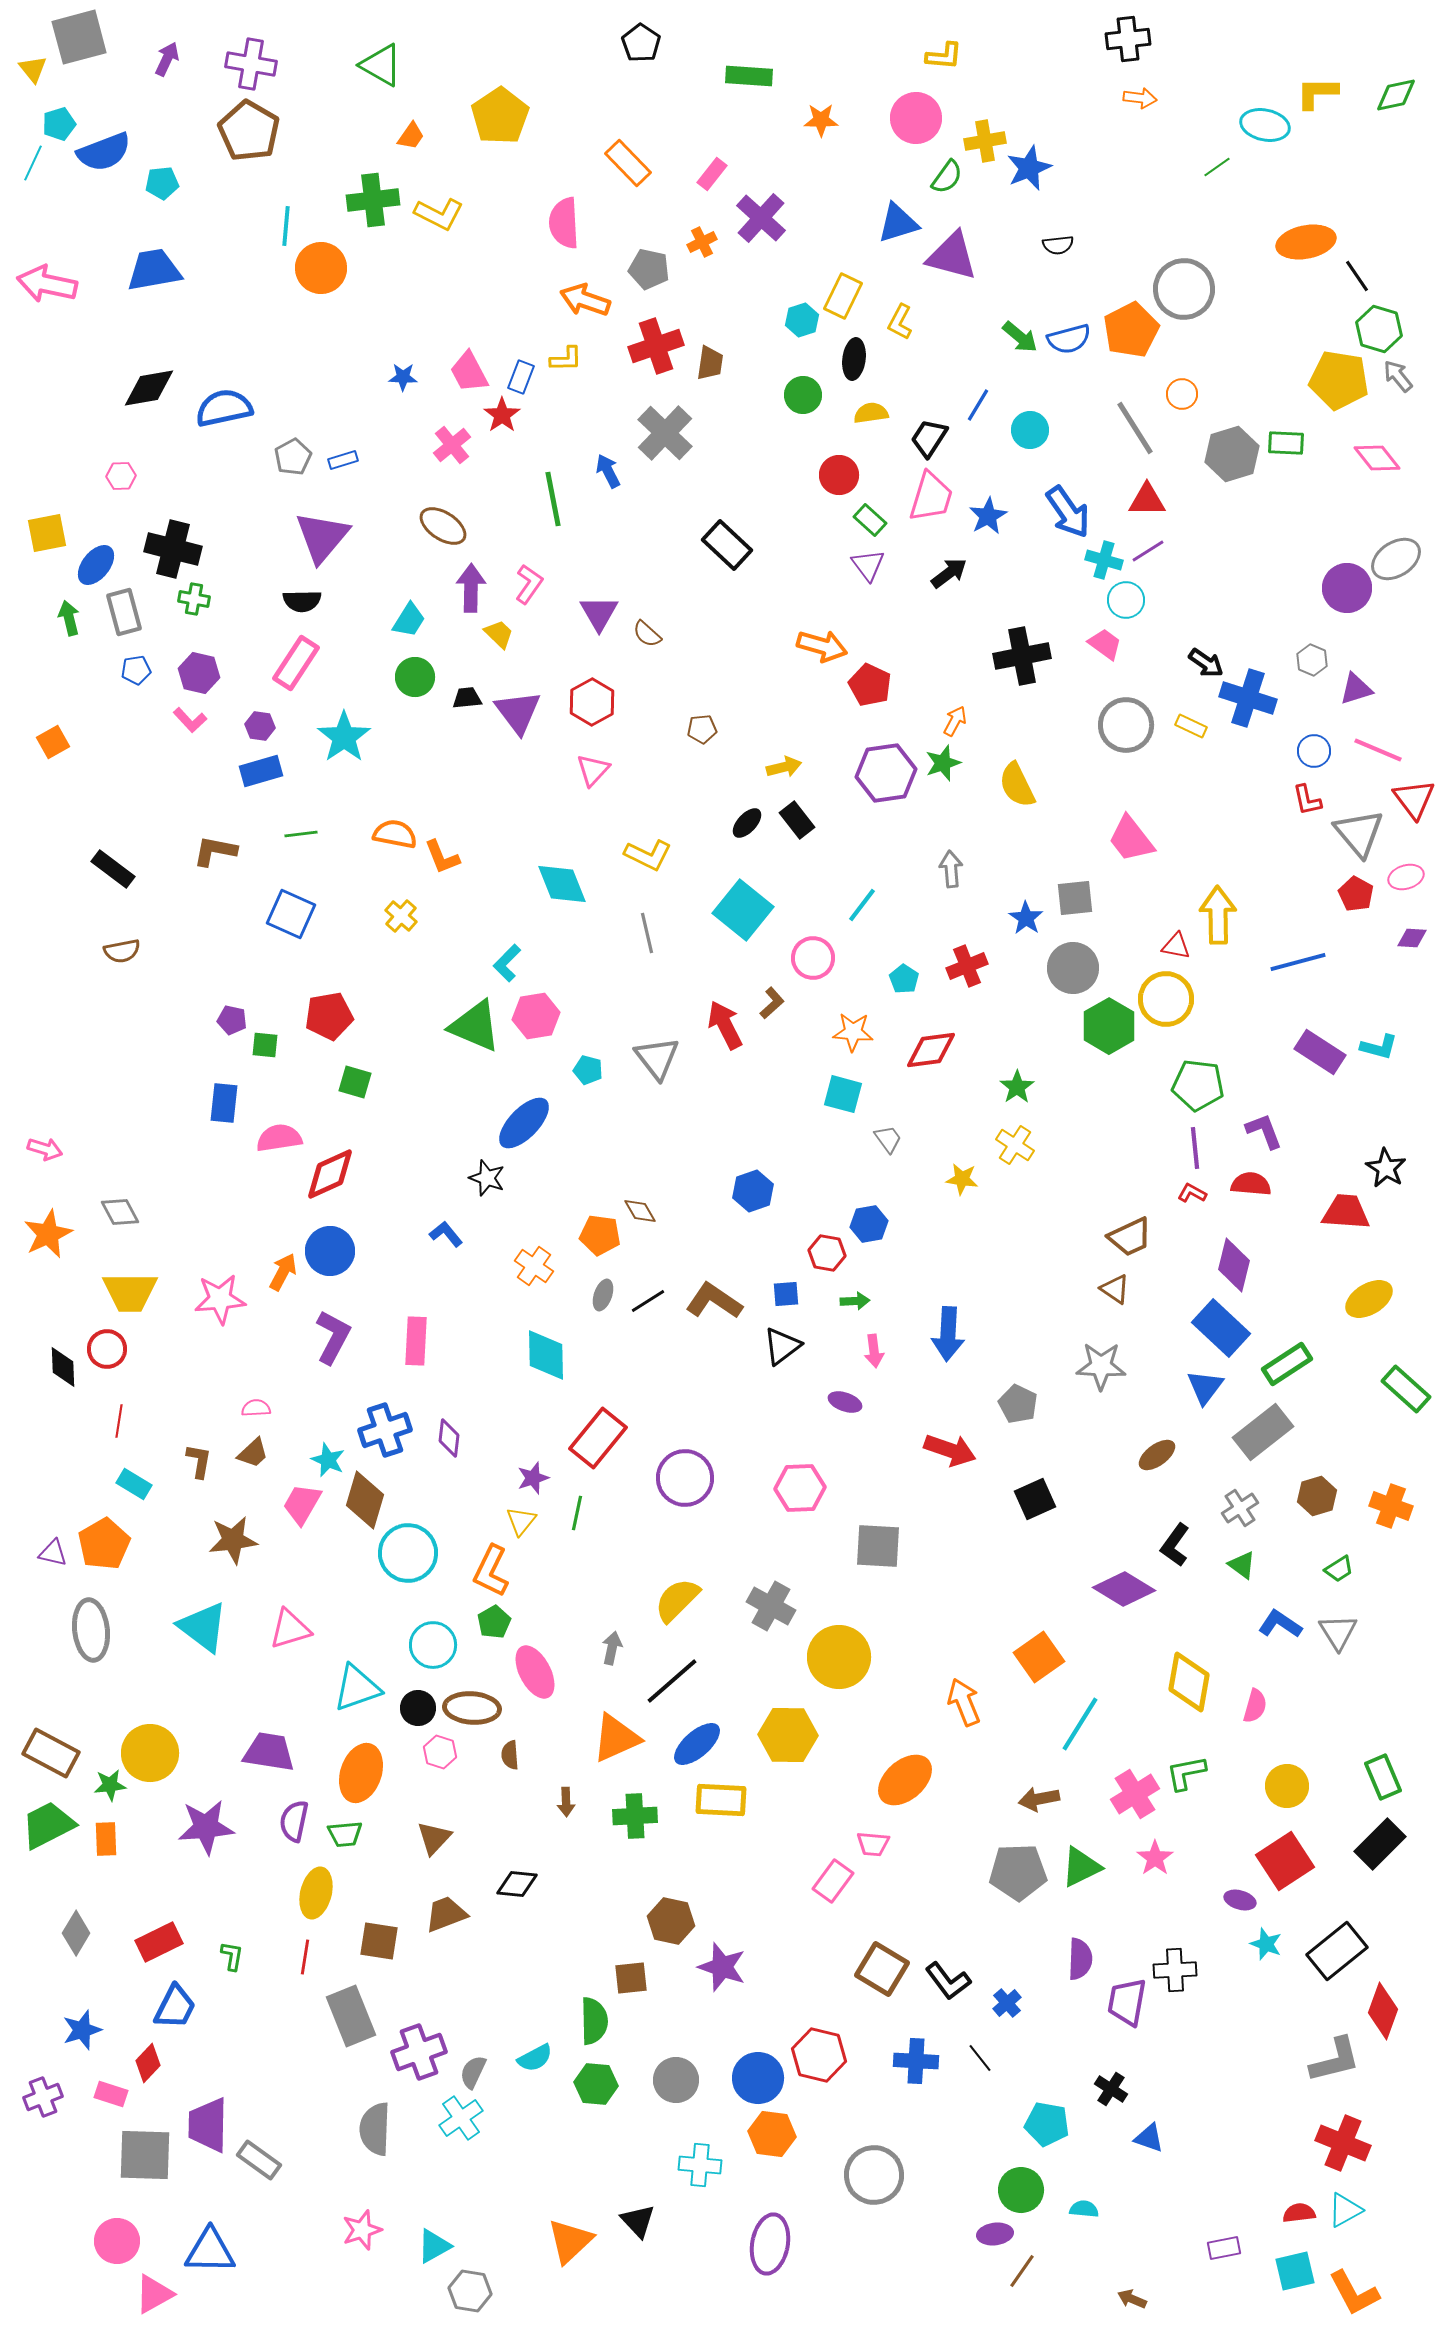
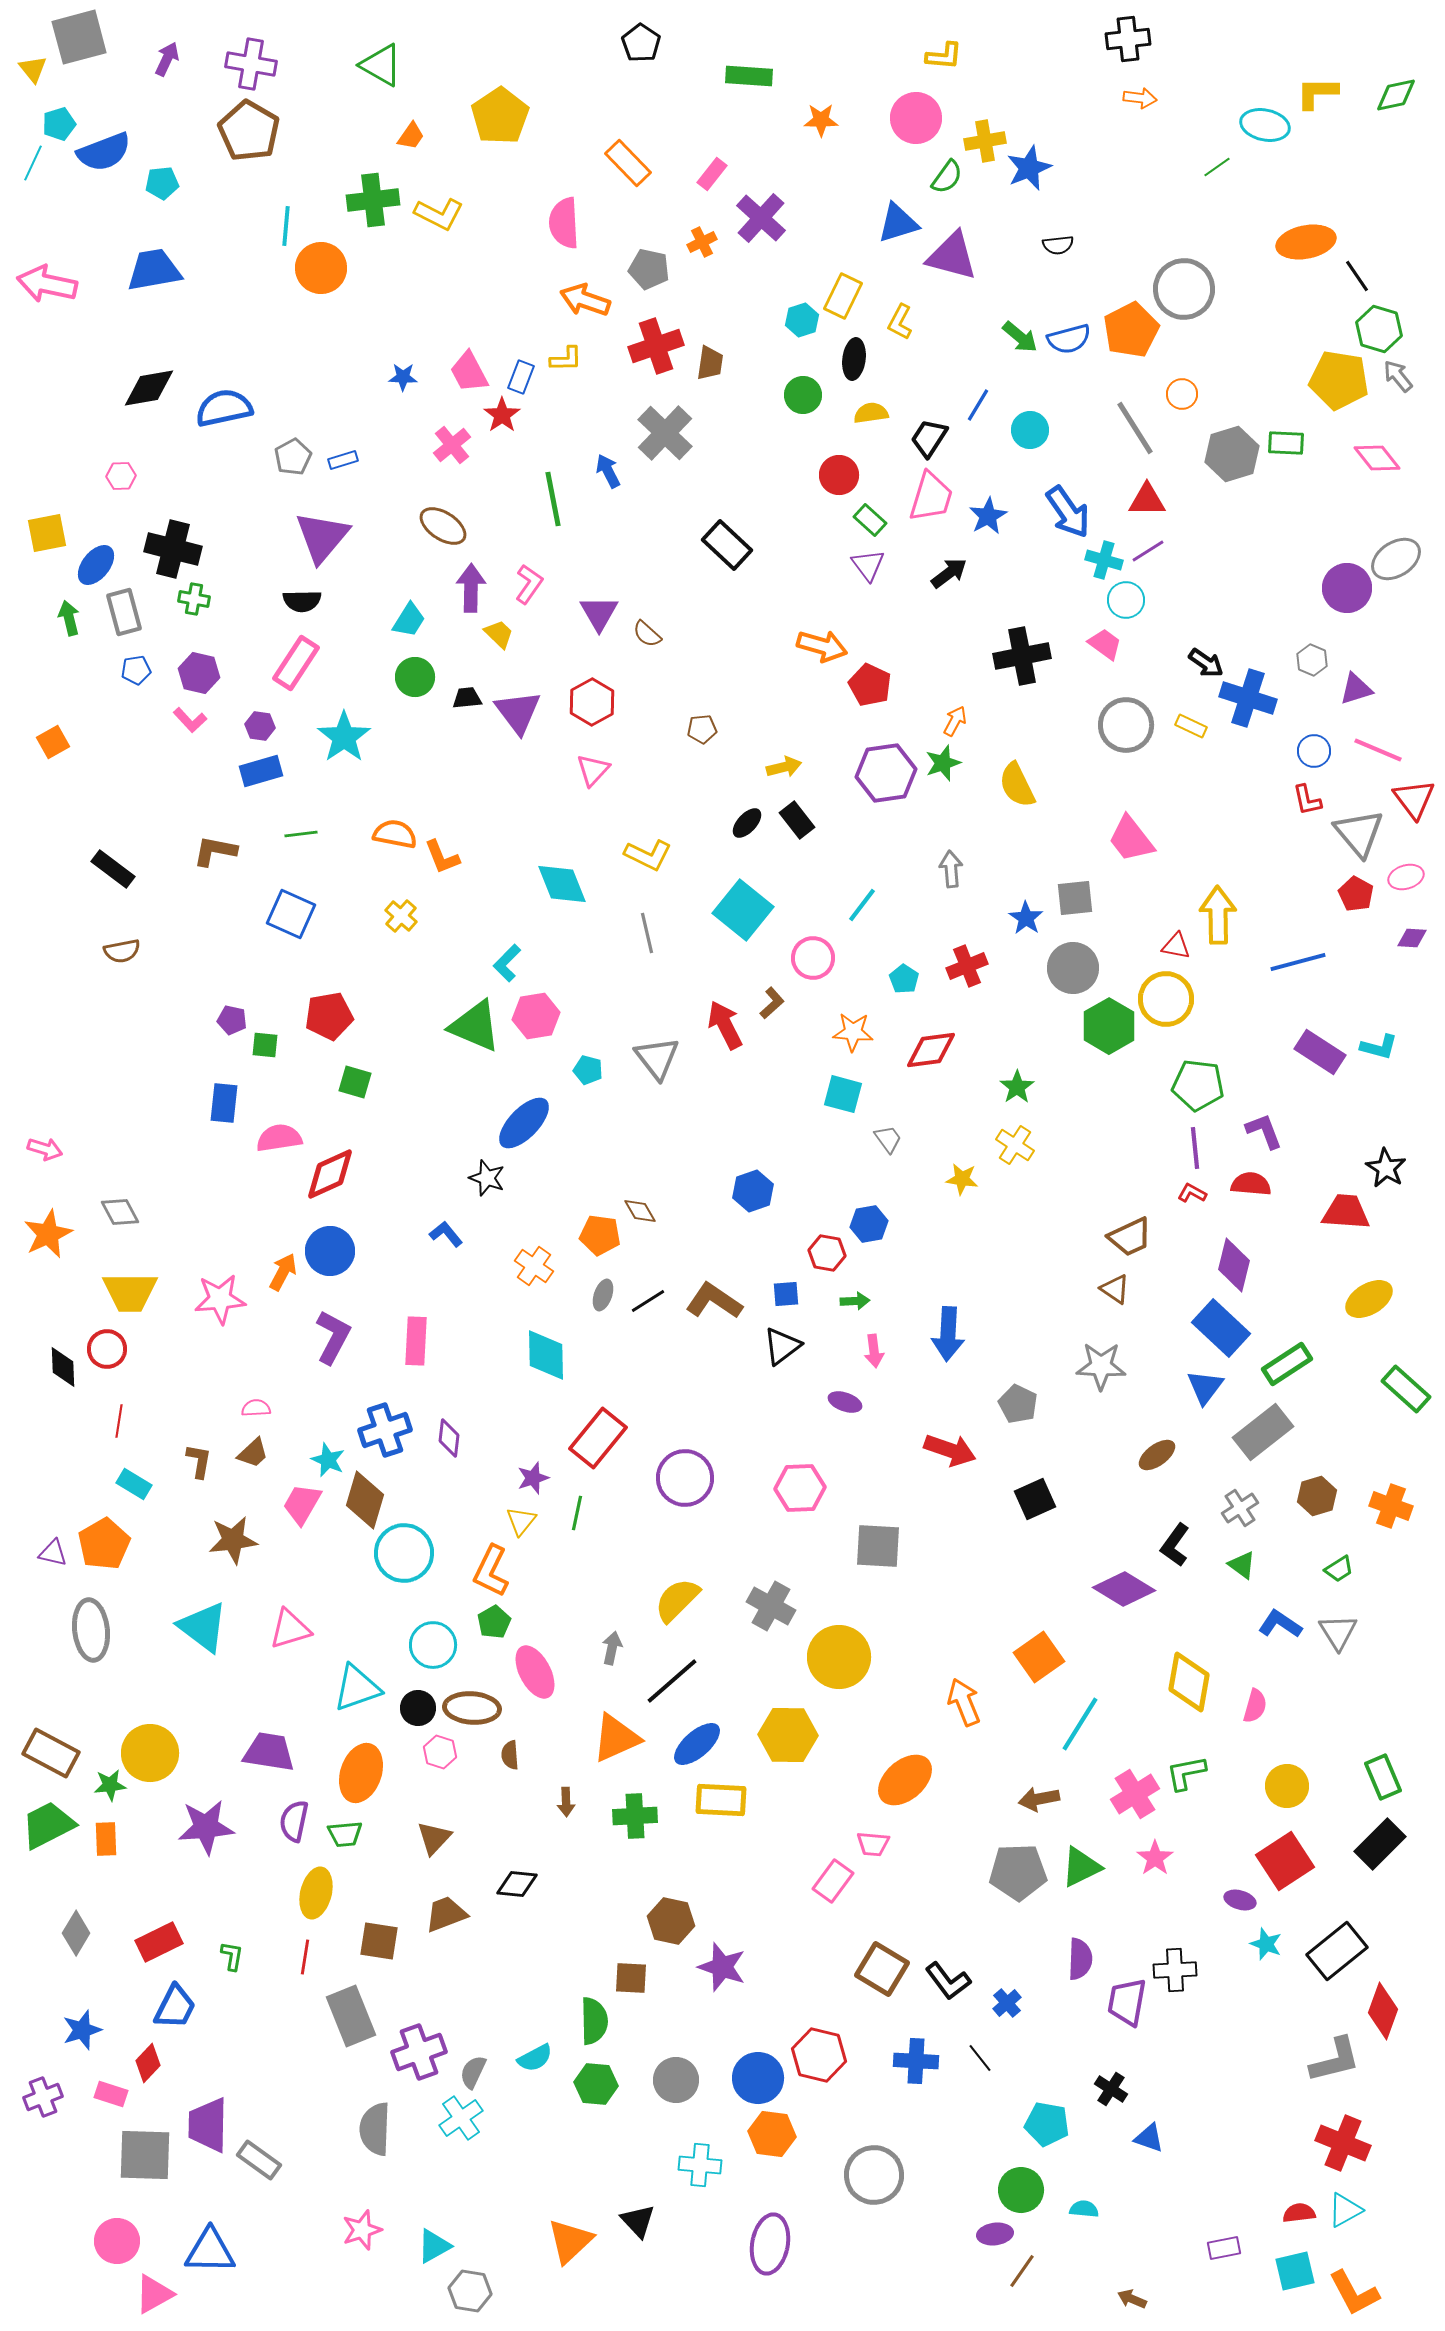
cyan circle at (408, 1553): moved 4 px left
brown square at (631, 1978): rotated 9 degrees clockwise
